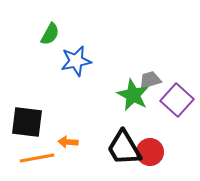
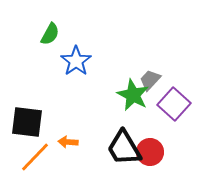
blue star: rotated 24 degrees counterclockwise
gray trapezoid: rotated 30 degrees counterclockwise
purple square: moved 3 px left, 4 px down
orange line: moved 2 px left, 1 px up; rotated 36 degrees counterclockwise
